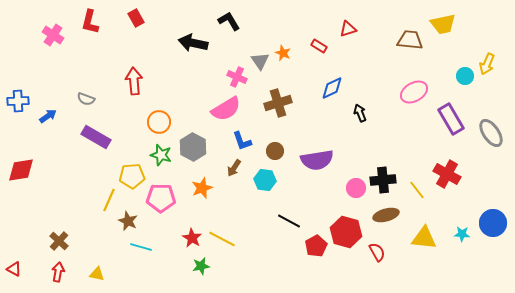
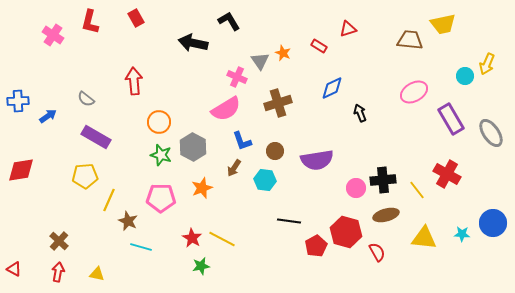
gray semicircle at (86, 99): rotated 18 degrees clockwise
yellow pentagon at (132, 176): moved 47 px left
black line at (289, 221): rotated 20 degrees counterclockwise
